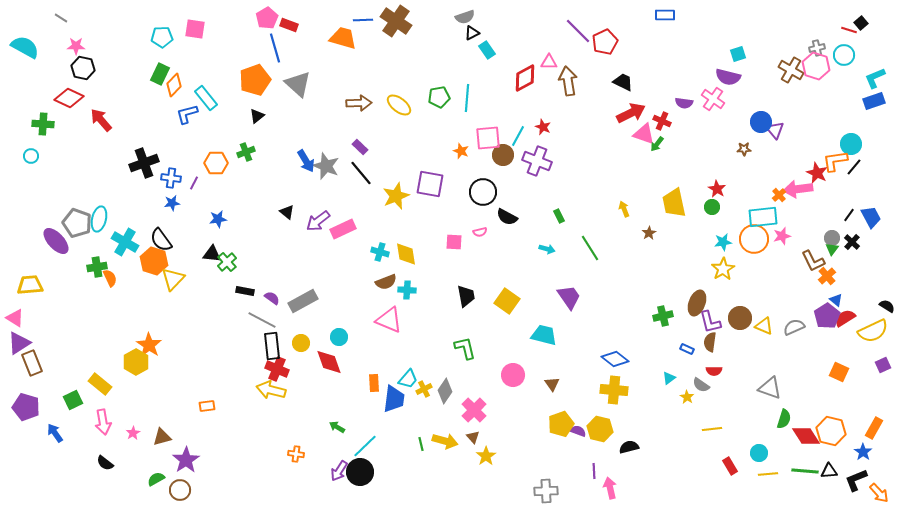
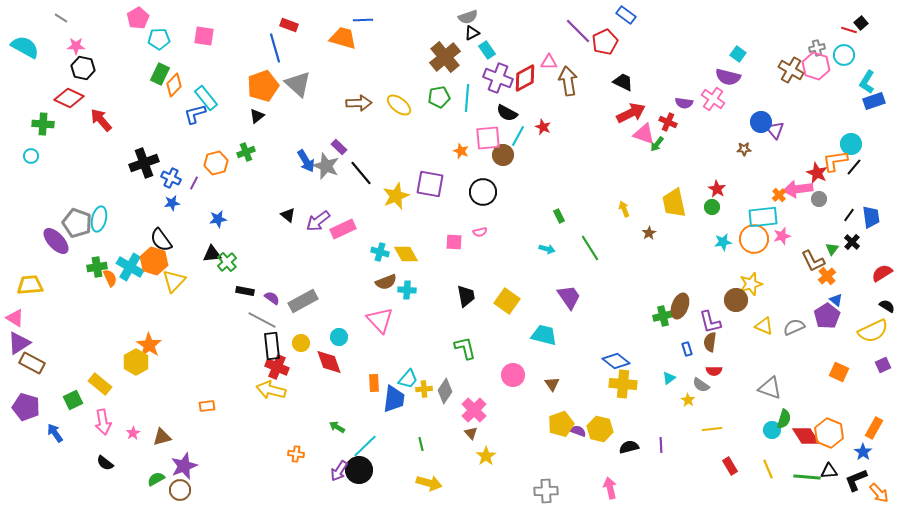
blue rectangle at (665, 15): moved 39 px left; rotated 36 degrees clockwise
gray semicircle at (465, 17): moved 3 px right
pink pentagon at (267, 18): moved 129 px left
brown cross at (396, 21): moved 49 px right, 36 px down; rotated 16 degrees clockwise
pink square at (195, 29): moved 9 px right, 7 px down
cyan pentagon at (162, 37): moved 3 px left, 2 px down
cyan square at (738, 54): rotated 35 degrees counterclockwise
cyan L-shape at (875, 78): moved 8 px left, 4 px down; rotated 35 degrees counterclockwise
orange pentagon at (255, 80): moved 8 px right, 6 px down
blue L-shape at (187, 114): moved 8 px right
red cross at (662, 121): moved 6 px right, 1 px down
purple rectangle at (360, 147): moved 21 px left
purple cross at (537, 161): moved 39 px left, 83 px up
orange hexagon at (216, 163): rotated 15 degrees counterclockwise
blue cross at (171, 178): rotated 18 degrees clockwise
black triangle at (287, 212): moved 1 px right, 3 px down
black semicircle at (507, 217): moved 104 px up
blue trapezoid at (871, 217): rotated 20 degrees clockwise
gray circle at (832, 238): moved 13 px left, 39 px up
cyan cross at (125, 242): moved 5 px right, 25 px down
black triangle at (212, 254): rotated 12 degrees counterclockwise
yellow diamond at (406, 254): rotated 20 degrees counterclockwise
yellow star at (723, 269): moved 28 px right, 15 px down; rotated 15 degrees clockwise
yellow triangle at (173, 279): moved 1 px right, 2 px down
brown ellipse at (697, 303): moved 17 px left, 3 px down
brown circle at (740, 318): moved 4 px left, 18 px up
red semicircle at (845, 318): moved 37 px right, 45 px up
pink triangle at (389, 320): moved 9 px left; rotated 24 degrees clockwise
blue rectangle at (687, 349): rotated 48 degrees clockwise
blue diamond at (615, 359): moved 1 px right, 2 px down
brown rectangle at (32, 363): rotated 40 degrees counterclockwise
red cross at (277, 369): moved 2 px up
yellow cross at (424, 389): rotated 21 degrees clockwise
yellow cross at (614, 390): moved 9 px right, 6 px up
yellow star at (687, 397): moved 1 px right, 3 px down
orange hexagon at (831, 431): moved 2 px left, 2 px down; rotated 8 degrees clockwise
brown triangle at (473, 437): moved 2 px left, 4 px up
yellow arrow at (445, 441): moved 16 px left, 42 px down
cyan circle at (759, 453): moved 13 px right, 23 px up
purple star at (186, 460): moved 2 px left, 6 px down; rotated 12 degrees clockwise
purple line at (594, 471): moved 67 px right, 26 px up
green line at (805, 471): moved 2 px right, 6 px down
black circle at (360, 472): moved 1 px left, 2 px up
yellow line at (768, 474): moved 5 px up; rotated 72 degrees clockwise
